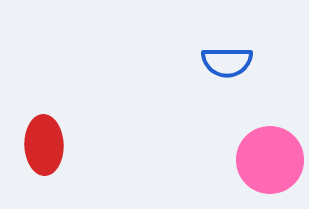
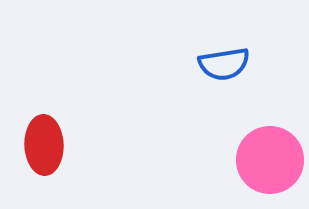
blue semicircle: moved 3 px left, 2 px down; rotated 9 degrees counterclockwise
